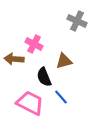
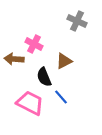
brown triangle: rotated 12 degrees counterclockwise
